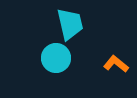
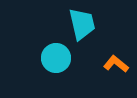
cyan trapezoid: moved 12 px right
